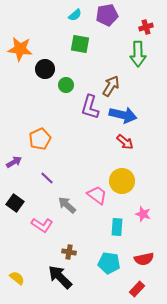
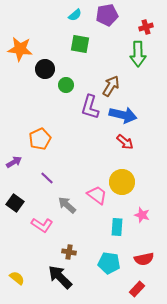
yellow circle: moved 1 px down
pink star: moved 1 px left, 1 px down
